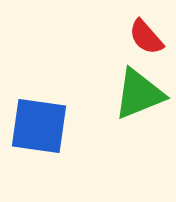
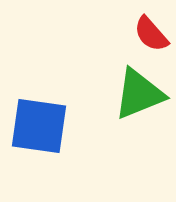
red semicircle: moved 5 px right, 3 px up
